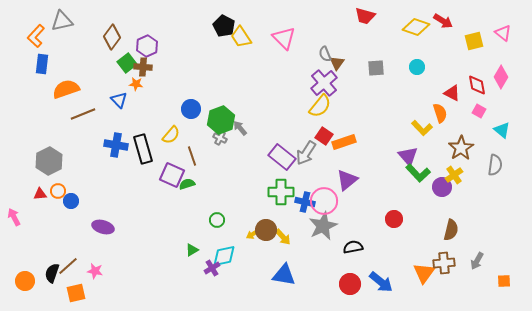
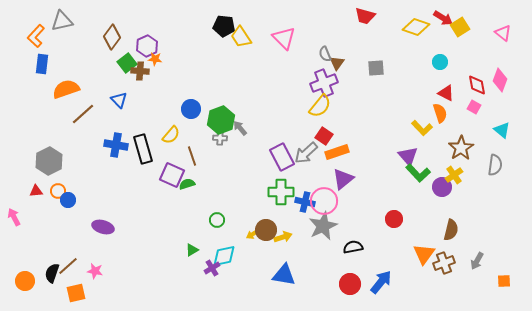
red arrow at (443, 21): moved 3 px up
black pentagon at (224, 26): rotated 20 degrees counterclockwise
yellow square at (474, 41): moved 14 px left, 14 px up; rotated 18 degrees counterclockwise
brown cross at (143, 67): moved 3 px left, 4 px down
cyan circle at (417, 67): moved 23 px right, 5 px up
pink diamond at (501, 77): moved 1 px left, 3 px down; rotated 10 degrees counterclockwise
purple cross at (324, 83): rotated 20 degrees clockwise
orange star at (136, 84): moved 19 px right, 25 px up
red triangle at (452, 93): moved 6 px left
pink square at (479, 111): moved 5 px left, 4 px up
brown line at (83, 114): rotated 20 degrees counterclockwise
gray cross at (220, 138): rotated 24 degrees counterclockwise
orange rectangle at (344, 142): moved 7 px left, 10 px down
gray arrow at (306, 153): rotated 15 degrees clockwise
purple rectangle at (282, 157): rotated 24 degrees clockwise
purple triangle at (347, 180): moved 4 px left, 1 px up
red triangle at (40, 194): moved 4 px left, 3 px up
blue circle at (71, 201): moved 3 px left, 1 px up
yellow arrow at (283, 237): rotated 66 degrees counterclockwise
brown cross at (444, 263): rotated 15 degrees counterclockwise
orange triangle at (424, 273): moved 19 px up
blue arrow at (381, 282): rotated 90 degrees counterclockwise
